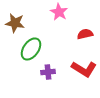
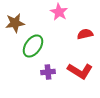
brown star: rotated 18 degrees counterclockwise
green ellipse: moved 2 px right, 3 px up
red L-shape: moved 4 px left, 2 px down
